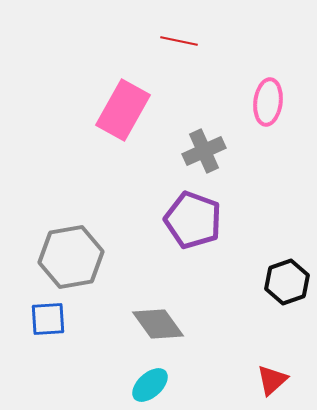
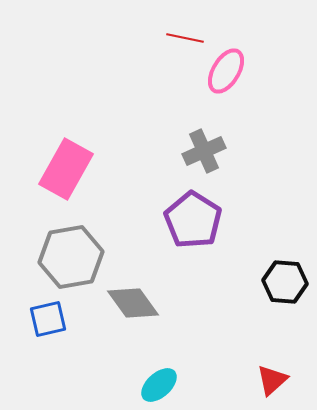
red line: moved 6 px right, 3 px up
pink ellipse: moved 42 px left, 31 px up; rotated 24 degrees clockwise
pink rectangle: moved 57 px left, 59 px down
purple pentagon: rotated 12 degrees clockwise
black hexagon: moved 2 px left; rotated 24 degrees clockwise
blue square: rotated 9 degrees counterclockwise
gray diamond: moved 25 px left, 21 px up
cyan ellipse: moved 9 px right
